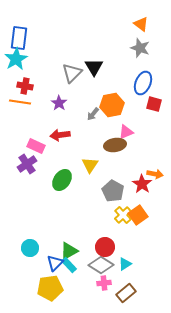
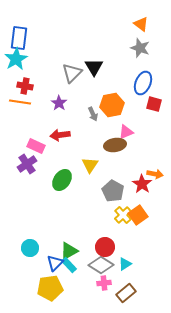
gray arrow: rotated 64 degrees counterclockwise
